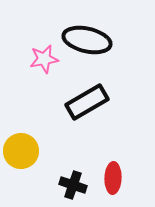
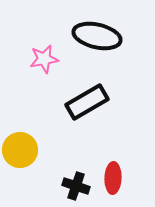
black ellipse: moved 10 px right, 4 px up
yellow circle: moved 1 px left, 1 px up
black cross: moved 3 px right, 1 px down
